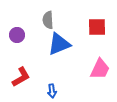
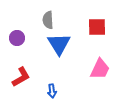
purple circle: moved 3 px down
blue triangle: rotated 40 degrees counterclockwise
